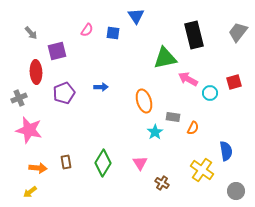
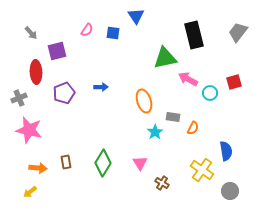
gray circle: moved 6 px left
